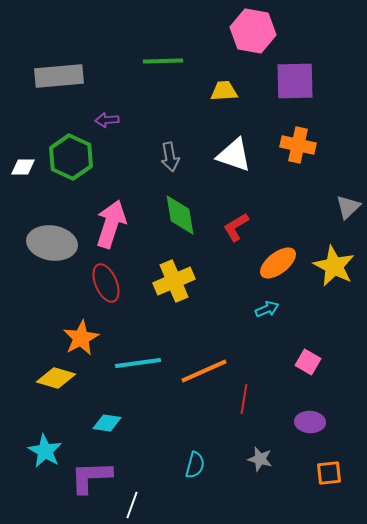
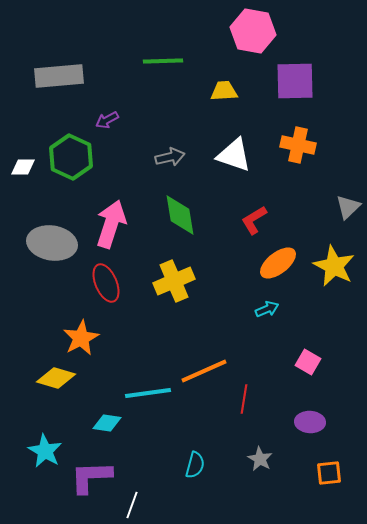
purple arrow: rotated 25 degrees counterclockwise
gray arrow: rotated 92 degrees counterclockwise
red L-shape: moved 18 px right, 7 px up
cyan line: moved 10 px right, 30 px down
gray star: rotated 15 degrees clockwise
